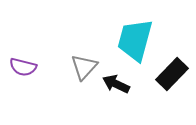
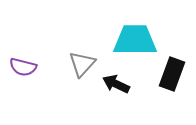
cyan trapezoid: rotated 75 degrees clockwise
gray triangle: moved 2 px left, 3 px up
black rectangle: rotated 24 degrees counterclockwise
